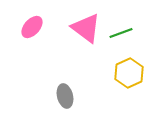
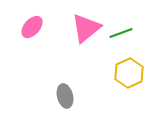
pink triangle: rotated 44 degrees clockwise
